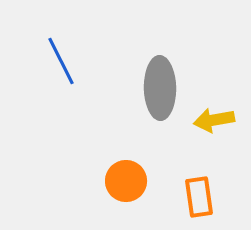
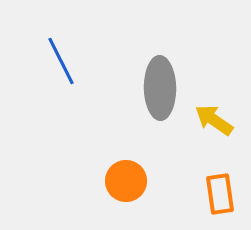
yellow arrow: rotated 45 degrees clockwise
orange rectangle: moved 21 px right, 3 px up
